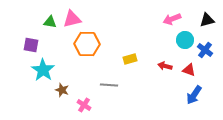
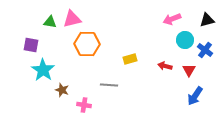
red triangle: rotated 40 degrees clockwise
blue arrow: moved 1 px right, 1 px down
pink cross: rotated 24 degrees counterclockwise
